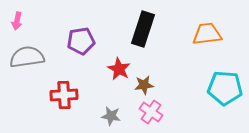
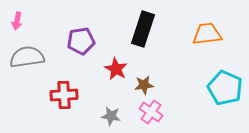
red star: moved 3 px left
cyan pentagon: rotated 20 degrees clockwise
